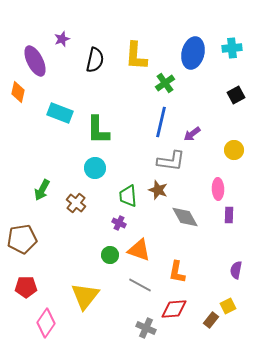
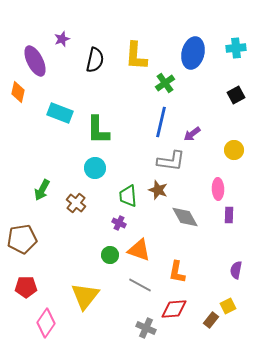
cyan cross: moved 4 px right
